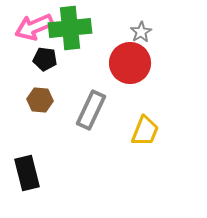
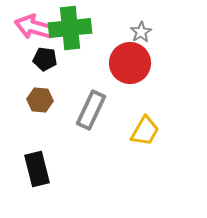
pink arrow: rotated 39 degrees clockwise
yellow trapezoid: rotated 8 degrees clockwise
black rectangle: moved 10 px right, 4 px up
